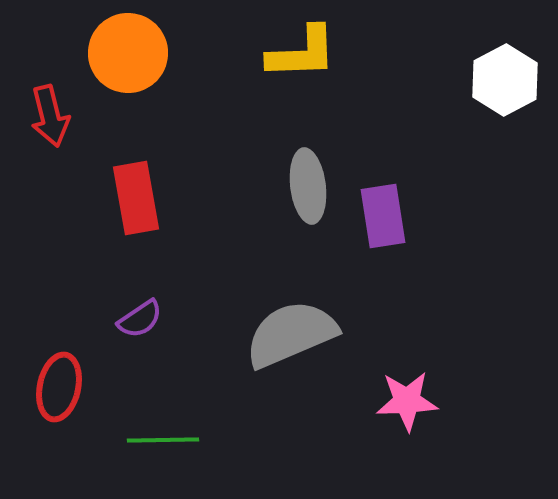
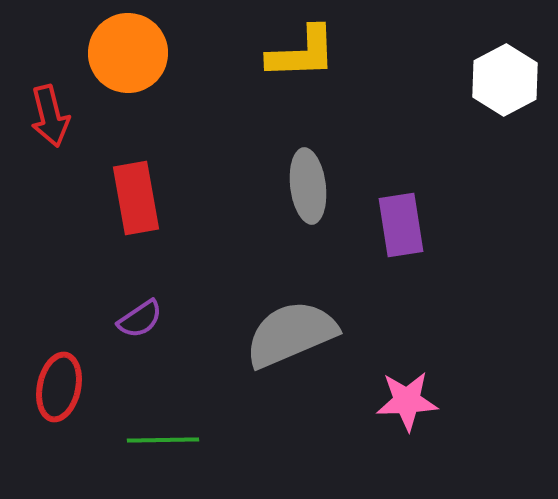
purple rectangle: moved 18 px right, 9 px down
